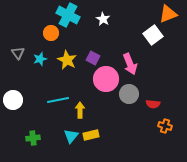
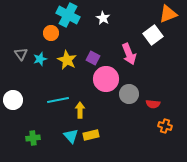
white star: moved 1 px up
gray triangle: moved 3 px right, 1 px down
pink arrow: moved 1 px left, 10 px up
cyan triangle: rotated 21 degrees counterclockwise
